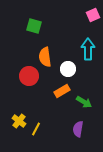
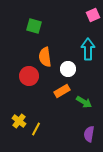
purple semicircle: moved 11 px right, 5 px down
